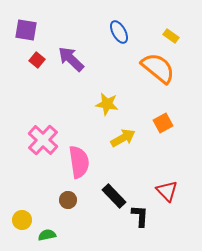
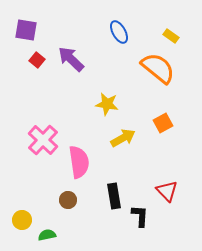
black rectangle: rotated 35 degrees clockwise
